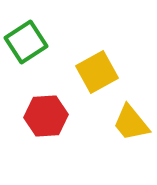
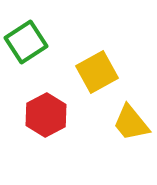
red hexagon: moved 1 px up; rotated 24 degrees counterclockwise
